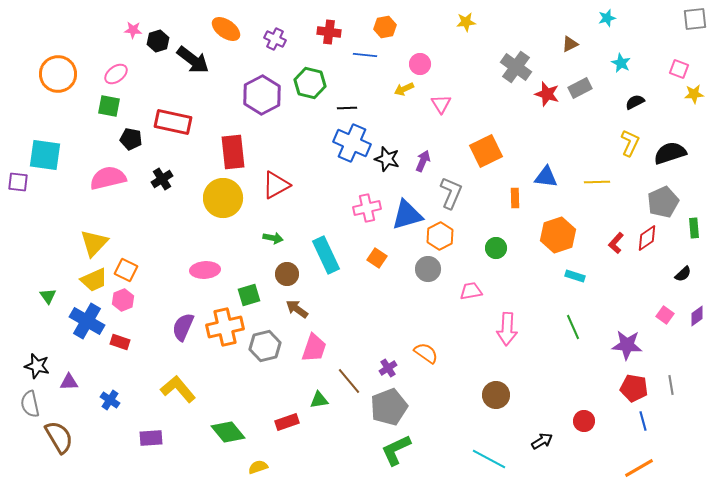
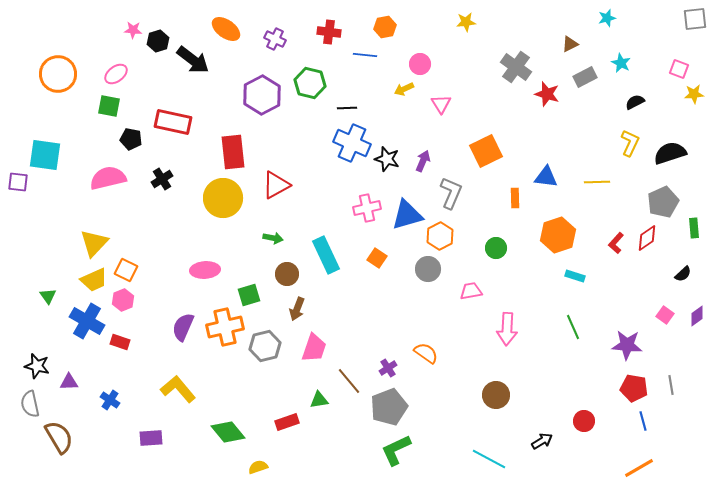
gray rectangle at (580, 88): moved 5 px right, 11 px up
brown arrow at (297, 309): rotated 105 degrees counterclockwise
